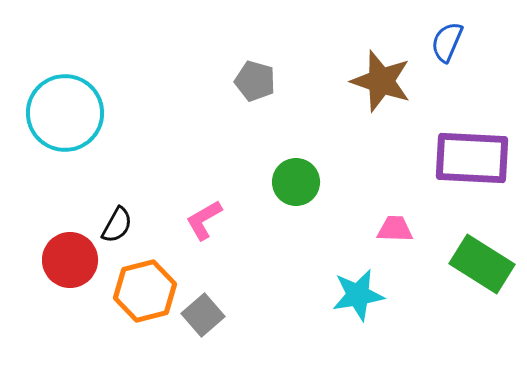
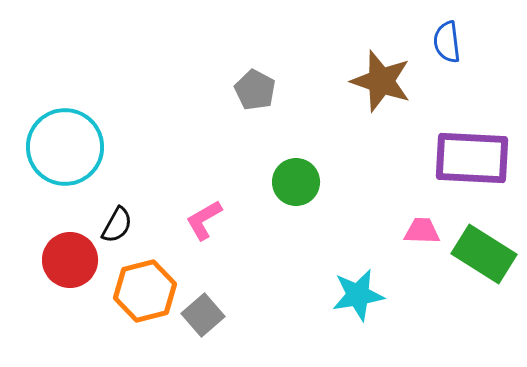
blue semicircle: rotated 30 degrees counterclockwise
gray pentagon: moved 9 px down; rotated 12 degrees clockwise
cyan circle: moved 34 px down
pink trapezoid: moved 27 px right, 2 px down
green rectangle: moved 2 px right, 10 px up
